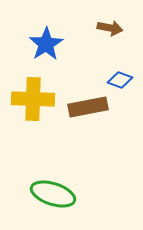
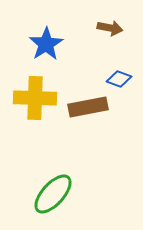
blue diamond: moved 1 px left, 1 px up
yellow cross: moved 2 px right, 1 px up
green ellipse: rotated 66 degrees counterclockwise
